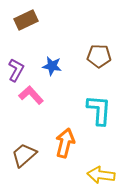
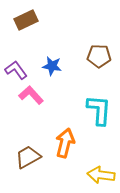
purple L-shape: rotated 65 degrees counterclockwise
brown trapezoid: moved 4 px right, 2 px down; rotated 12 degrees clockwise
